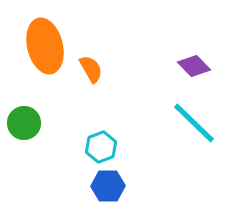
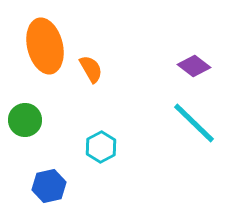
purple diamond: rotated 8 degrees counterclockwise
green circle: moved 1 px right, 3 px up
cyan hexagon: rotated 8 degrees counterclockwise
blue hexagon: moved 59 px left; rotated 12 degrees counterclockwise
